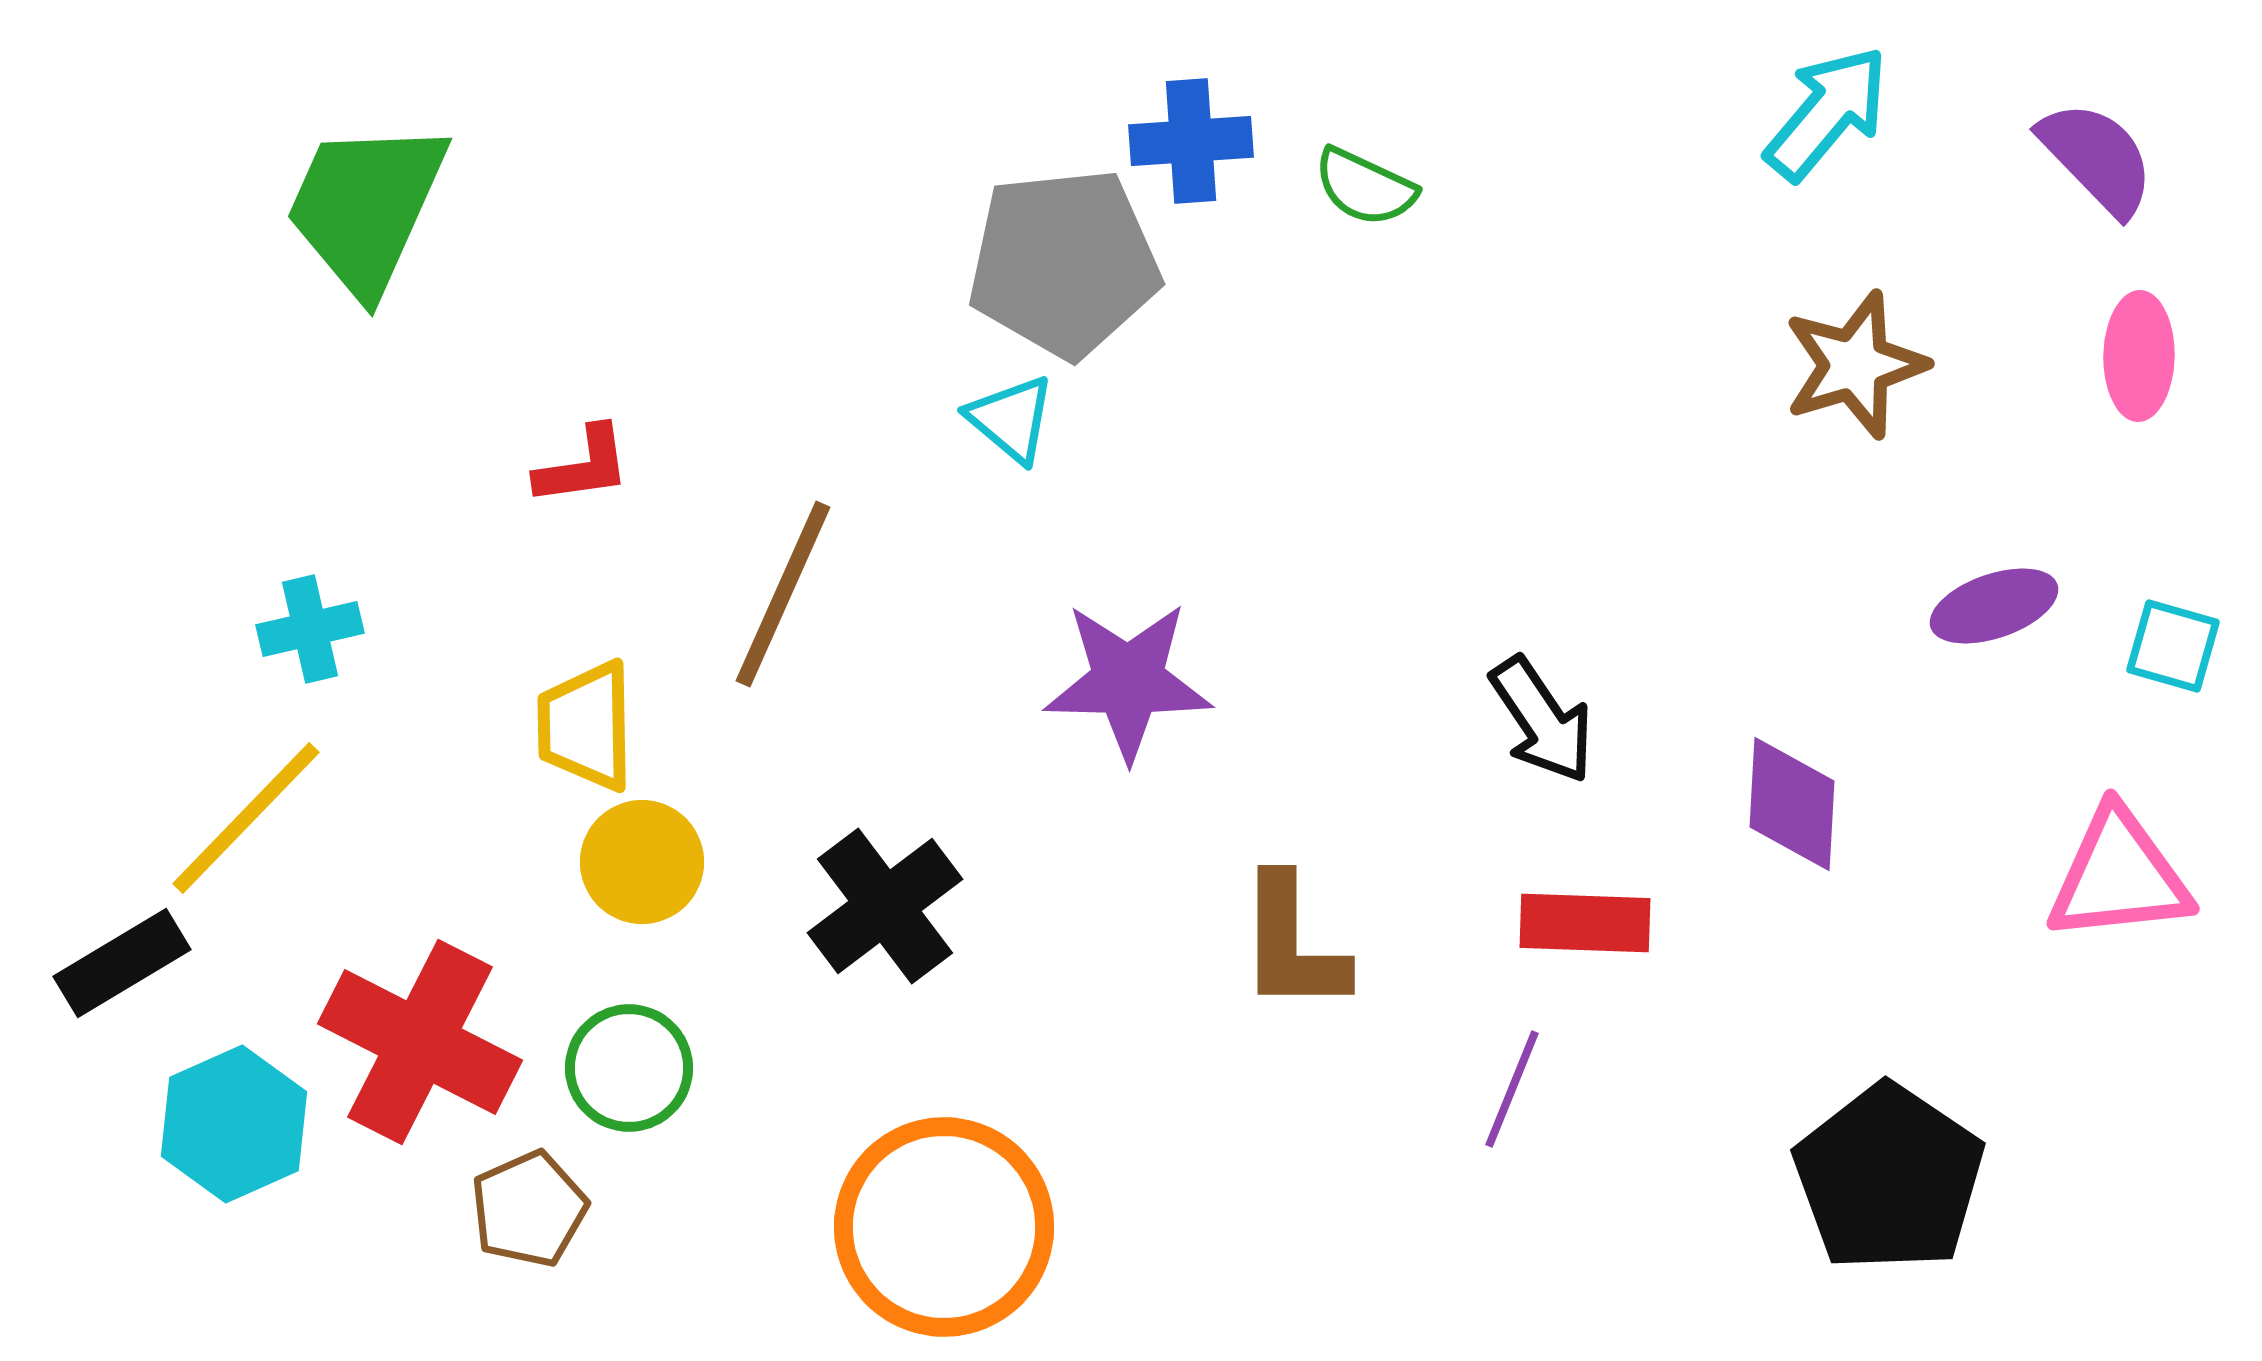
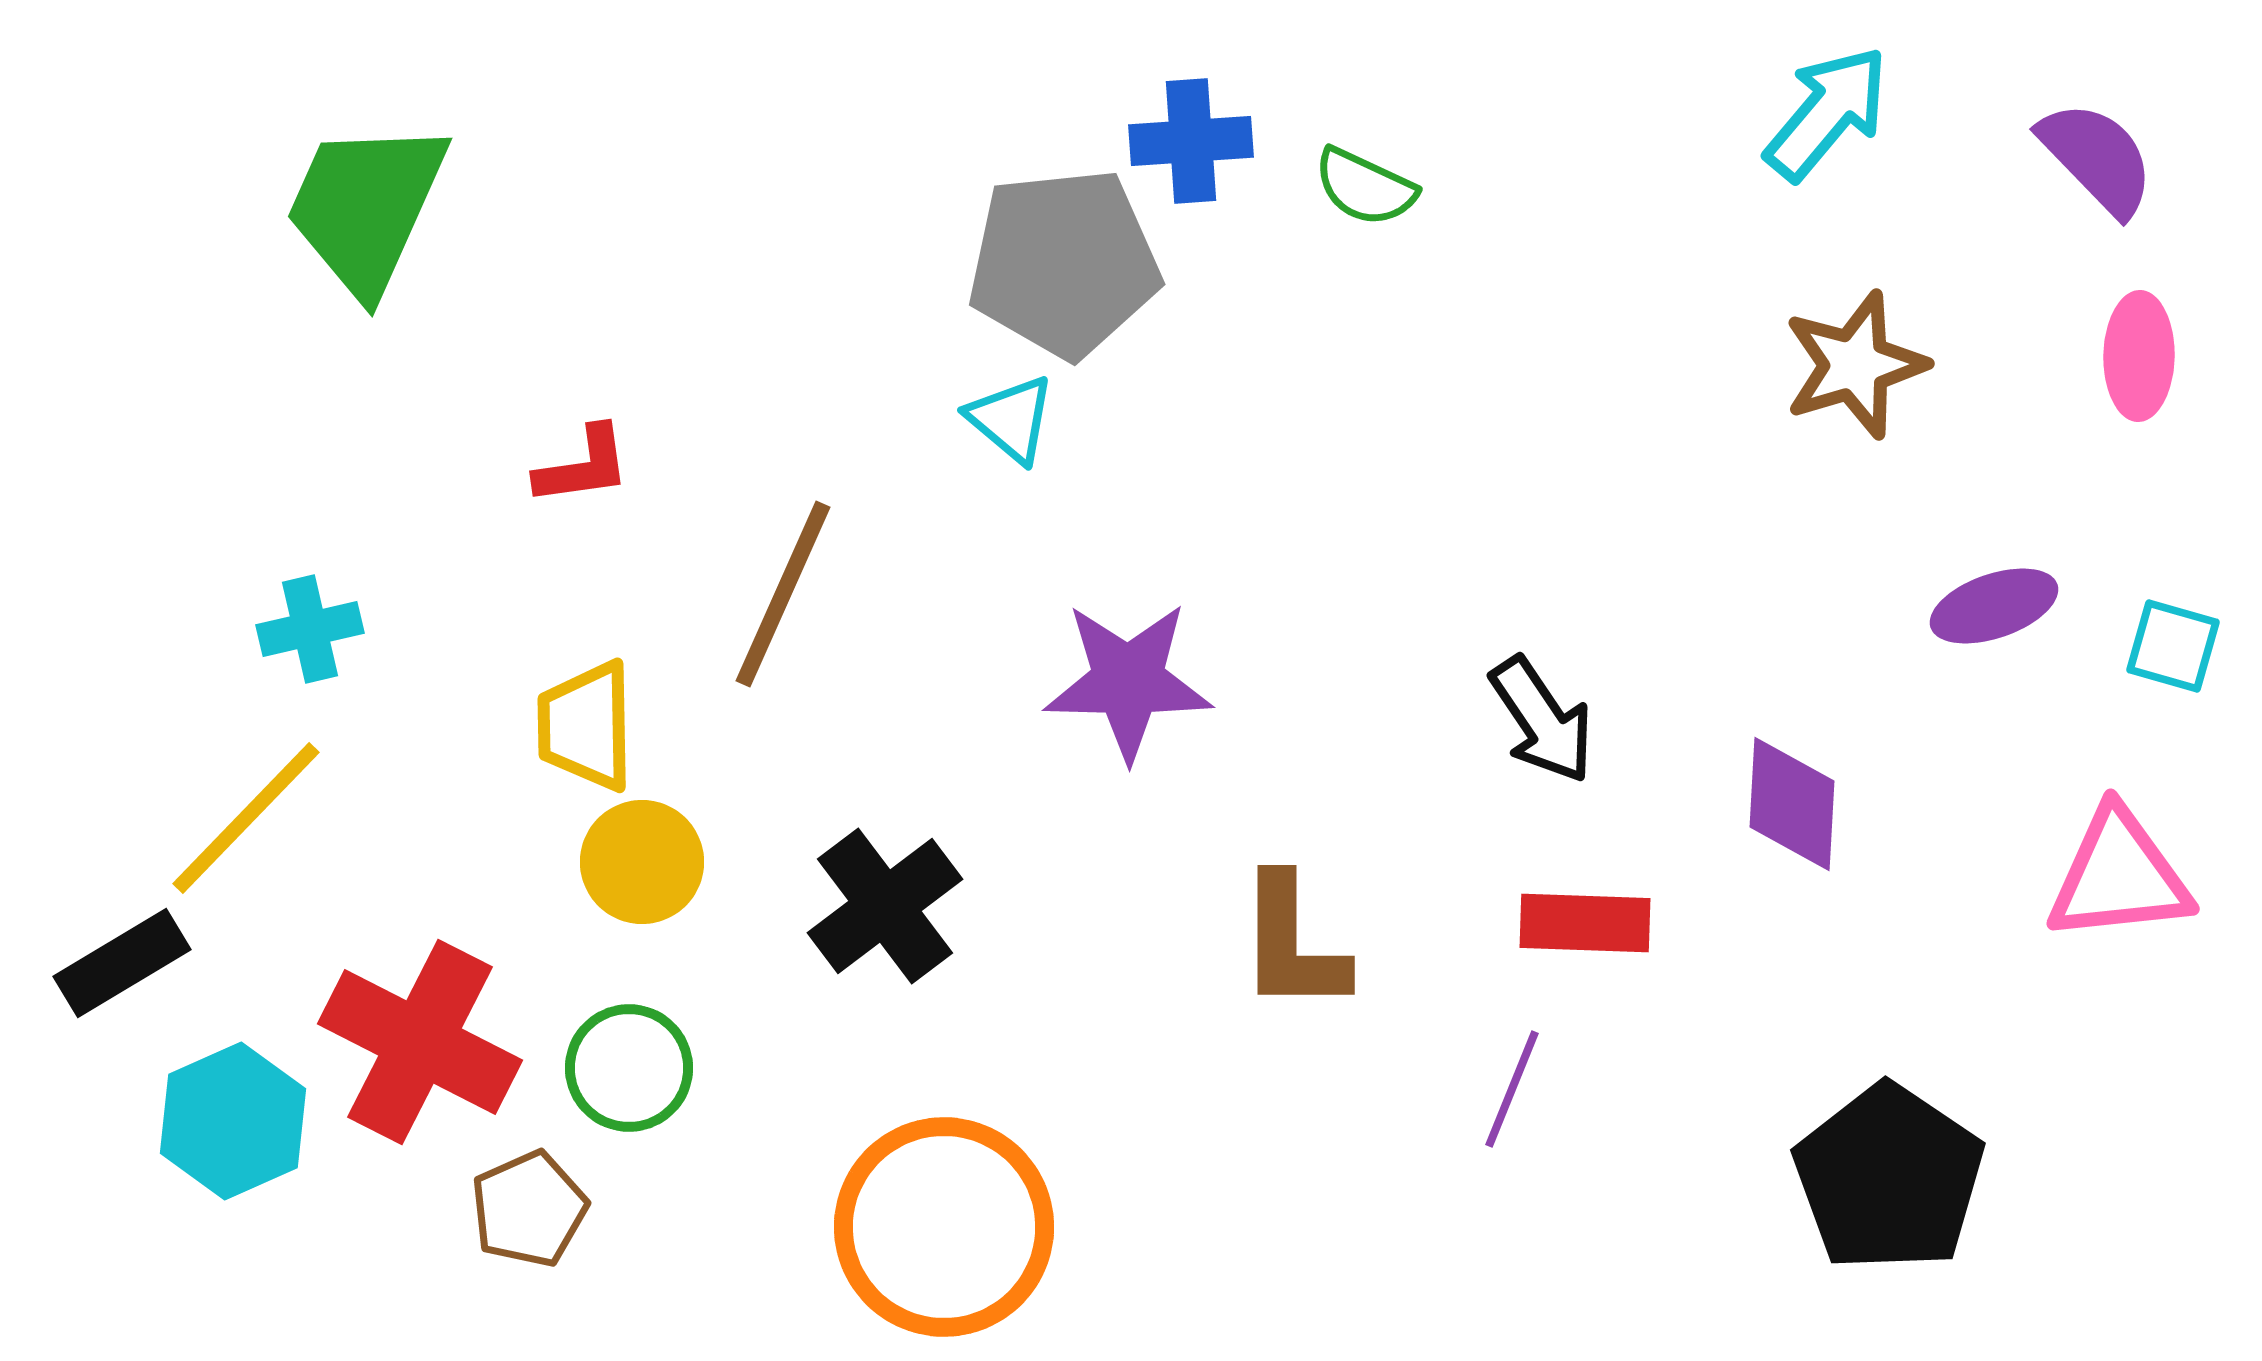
cyan hexagon: moved 1 px left, 3 px up
